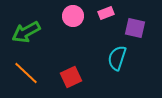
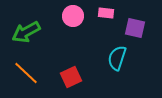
pink rectangle: rotated 28 degrees clockwise
